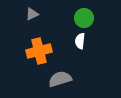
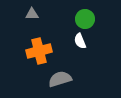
gray triangle: rotated 24 degrees clockwise
green circle: moved 1 px right, 1 px down
white semicircle: rotated 28 degrees counterclockwise
